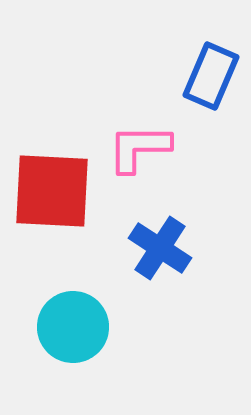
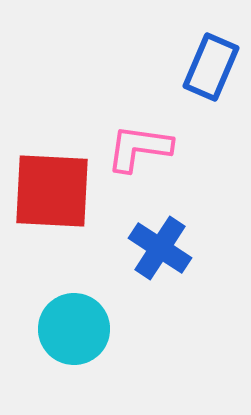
blue rectangle: moved 9 px up
pink L-shape: rotated 8 degrees clockwise
cyan circle: moved 1 px right, 2 px down
